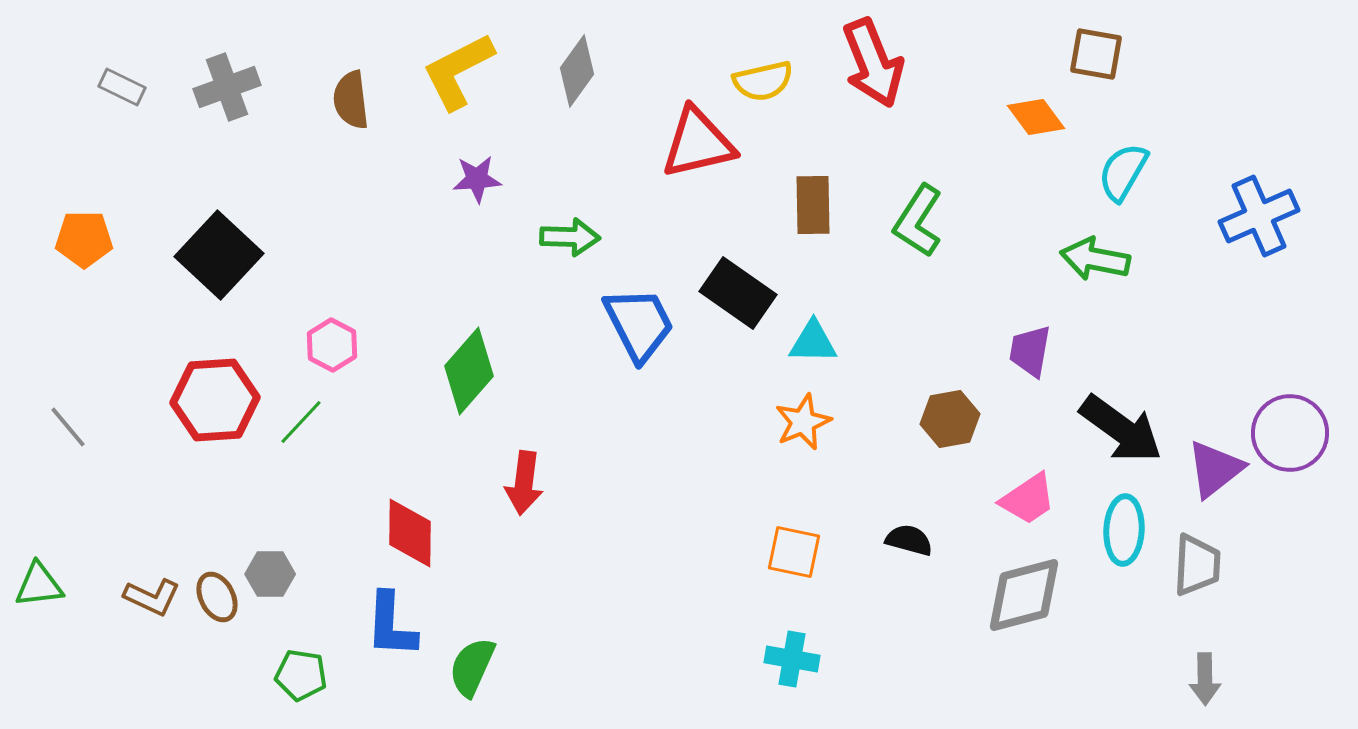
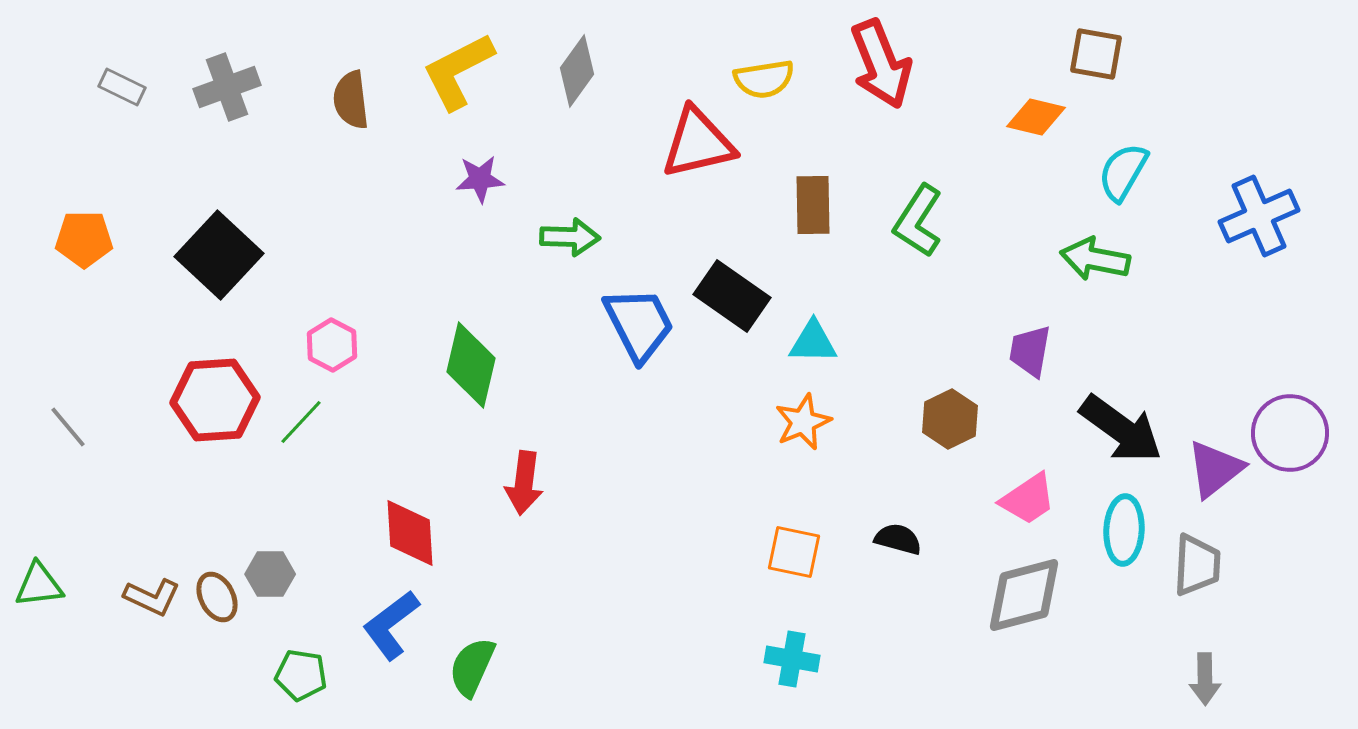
red arrow at (873, 63): moved 8 px right, 1 px down
yellow semicircle at (763, 81): moved 1 px right, 2 px up; rotated 4 degrees clockwise
orange diamond at (1036, 117): rotated 40 degrees counterclockwise
purple star at (477, 179): moved 3 px right
black rectangle at (738, 293): moved 6 px left, 3 px down
green diamond at (469, 371): moved 2 px right, 6 px up; rotated 28 degrees counterclockwise
brown hexagon at (950, 419): rotated 16 degrees counterclockwise
red diamond at (410, 533): rotated 4 degrees counterclockwise
black semicircle at (909, 540): moved 11 px left, 1 px up
blue L-shape at (391, 625): rotated 50 degrees clockwise
